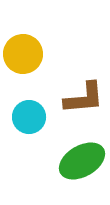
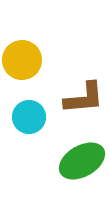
yellow circle: moved 1 px left, 6 px down
